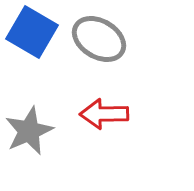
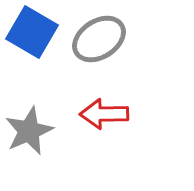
gray ellipse: rotated 64 degrees counterclockwise
